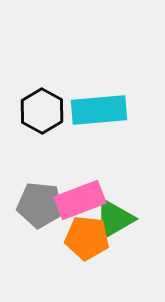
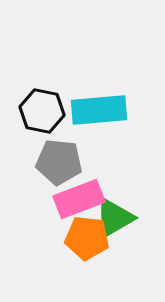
black hexagon: rotated 18 degrees counterclockwise
pink rectangle: moved 1 px left, 1 px up
gray pentagon: moved 19 px right, 43 px up
green triangle: moved 1 px up
